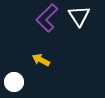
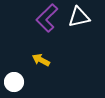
white triangle: moved 1 px down; rotated 50 degrees clockwise
